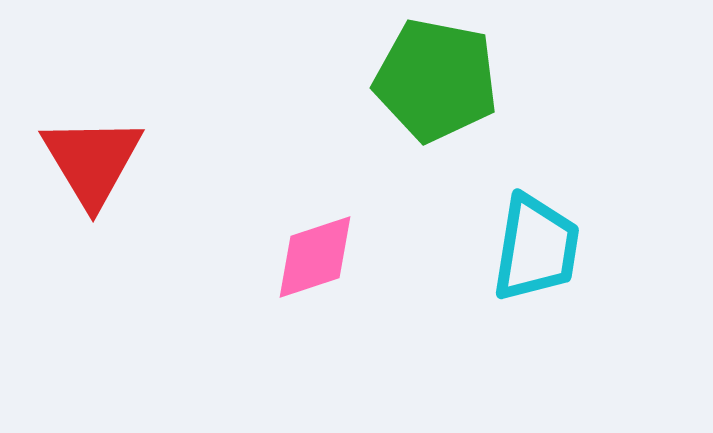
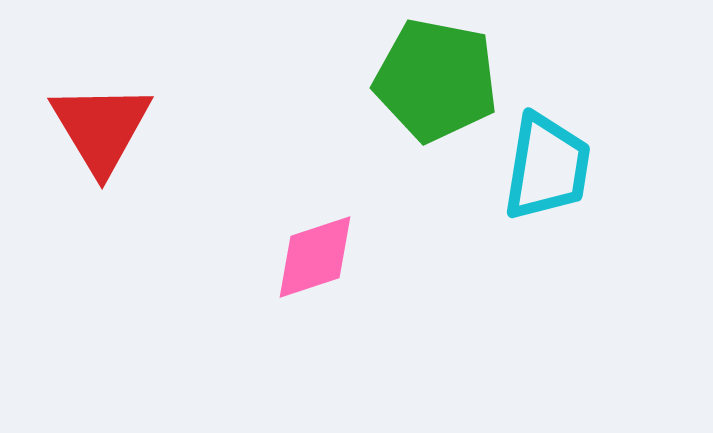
red triangle: moved 9 px right, 33 px up
cyan trapezoid: moved 11 px right, 81 px up
